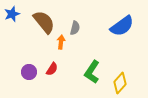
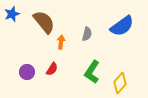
gray semicircle: moved 12 px right, 6 px down
purple circle: moved 2 px left
